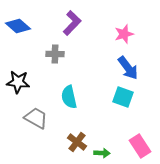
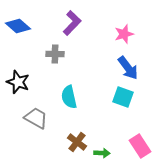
black star: rotated 15 degrees clockwise
